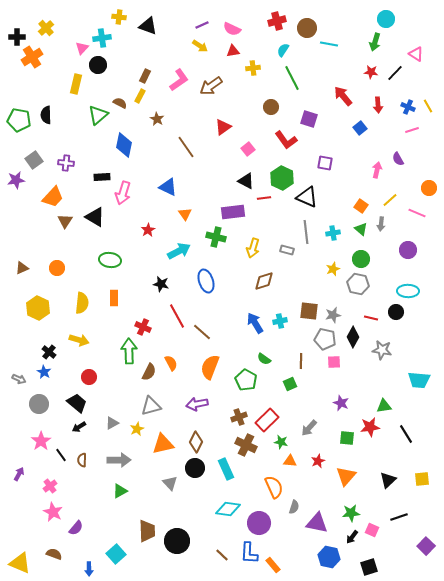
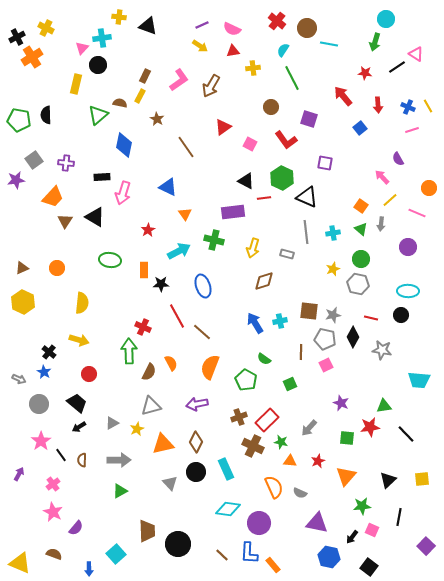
red cross at (277, 21): rotated 36 degrees counterclockwise
yellow cross at (46, 28): rotated 21 degrees counterclockwise
black cross at (17, 37): rotated 28 degrees counterclockwise
red star at (371, 72): moved 6 px left, 1 px down
black line at (395, 73): moved 2 px right, 6 px up; rotated 12 degrees clockwise
brown arrow at (211, 86): rotated 25 degrees counterclockwise
brown semicircle at (120, 103): rotated 16 degrees counterclockwise
pink square at (248, 149): moved 2 px right, 5 px up; rotated 24 degrees counterclockwise
pink arrow at (377, 170): moved 5 px right, 7 px down; rotated 56 degrees counterclockwise
green cross at (216, 237): moved 2 px left, 3 px down
gray rectangle at (287, 250): moved 4 px down
purple circle at (408, 250): moved 3 px up
blue ellipse at (206, 281): moved 3 px left, 5 px down
black star at (161, 284): rotated 14 degrees counterclockwise
orange rectangle at (114, 298): moved 30 px right, 28 px up
yellow hexagon at (38, 308): moved 15 px left, 6 px up
black circle at (396, 312): moved 5 px right, 3 px down
brown line at (301, 361): moved 9 px up
pink square at (334, 362): moved 8 px left, 3 px down; rotated 24 degrees counterclockwise
red circle at (89, 377): moved 3 px up
black line at (406, 434): rotated 12 degrees counterclockwise
brown cross at (246, 445): moved 7 px right, 1 px down
black circle at (195, 468): moved 1 px right, 4 px down
pink cross at (50, 486): moved 3 px right, 2 px up
gray semicircle at (294, 507): moved 6 px right, 14 px up; rotated 96 degrees clockwise
green star at (351, 513): moved 11 px right, 7 px up
black line at (399, 517): rotated 60 degrees counterclockwise
black circle at (177, 541): moved 1 px right, 3 px down
black square at (369, 567): rotated 36 degrees counterclockwise
